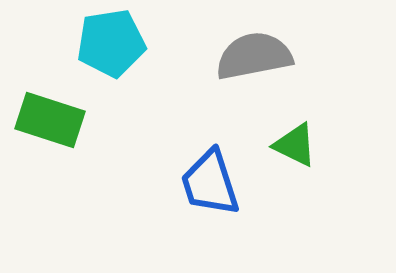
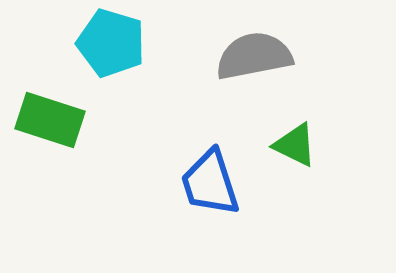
cyan pentagon: rotated 26 degrees clockwise
